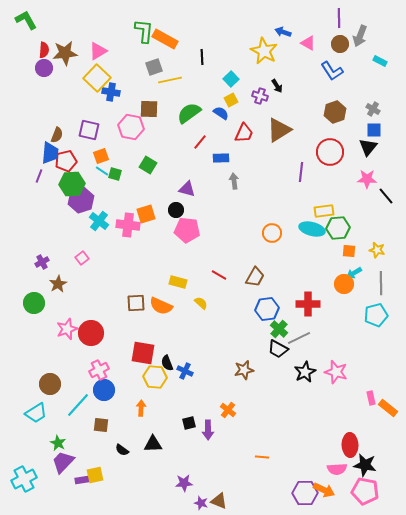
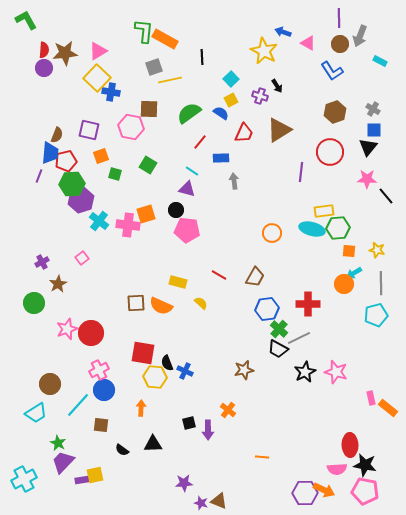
cyan line at (102, 171): moved 90 px right
